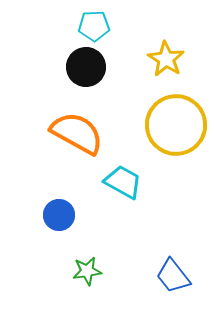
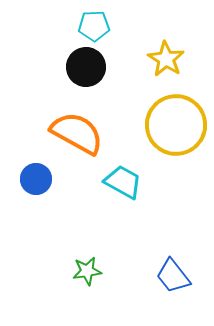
blue circle: moved 23 px left, 36 px up
